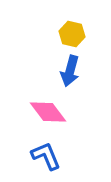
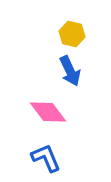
blue arrow: rotated 40 degrees counterclockwise
blue L-shape: moved 2 px down
